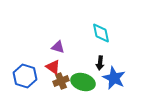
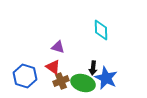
cyan diamond: moved 3 px up; rotated 10 degrees clockwise
black arrow: moved 7 px left, 5 px down
blue star: moved 8 px left
green ellipse: moved 1 px down
